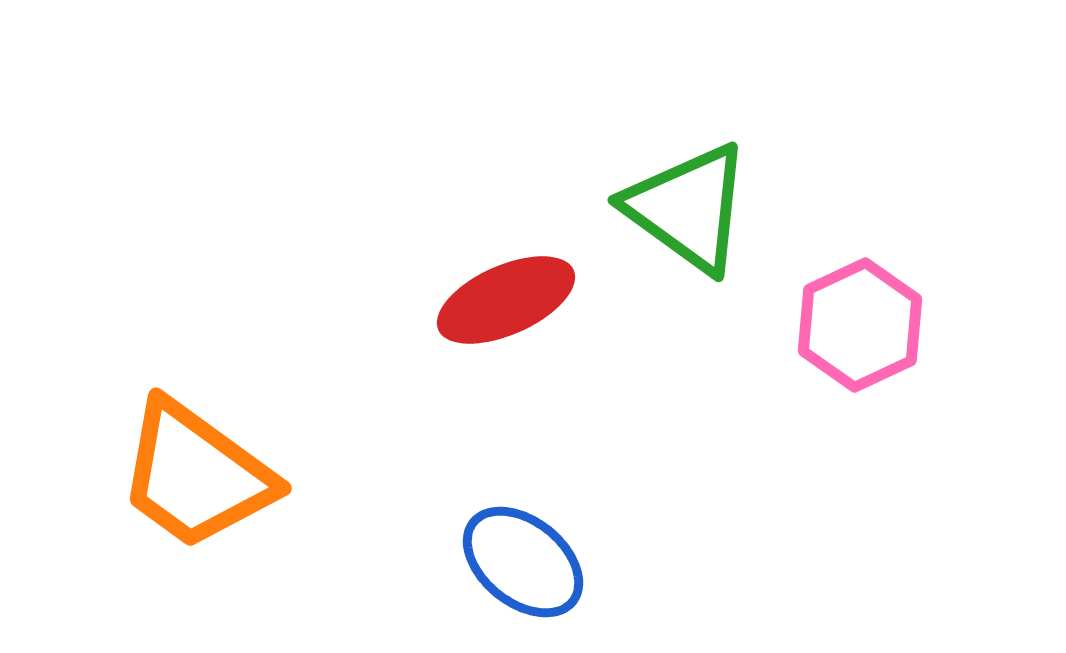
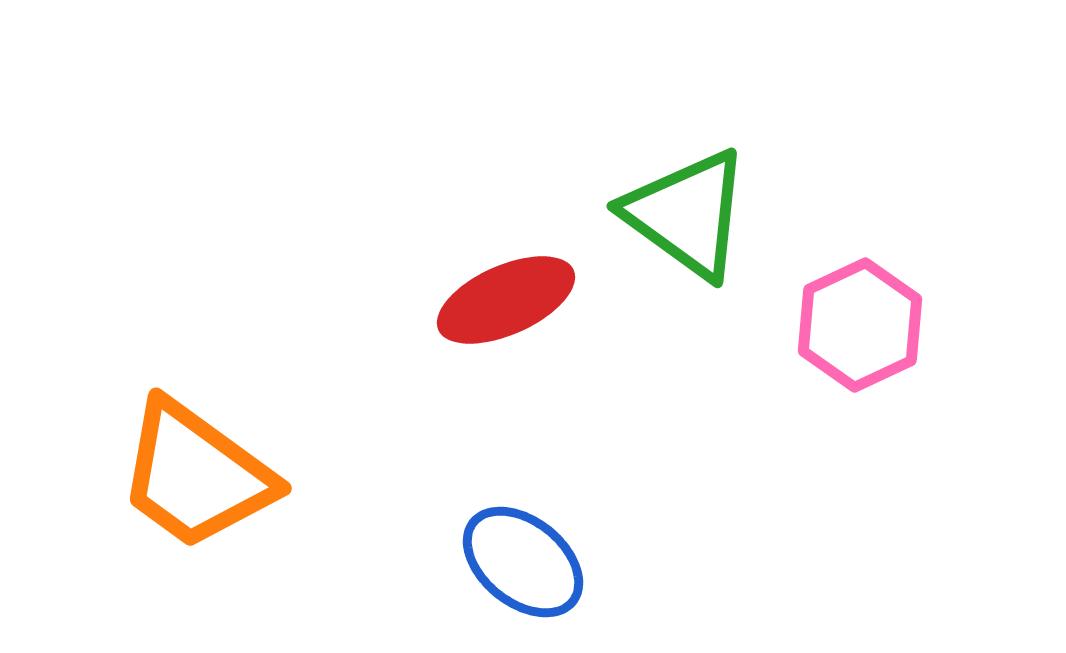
green triangle: moved 1 px left, 6 px down
